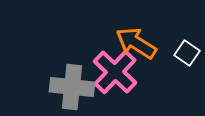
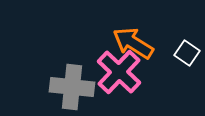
orange arrow: moved 3 px left
pink cross: moved 4 px right
